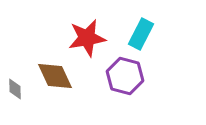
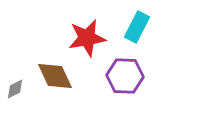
cyan rectangle: moved 4 px left, 7 px up
purple hexagon: rotated 12 degrees counterclockwise
gray diamond: rotated 65 degrees clockwise
